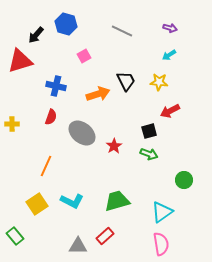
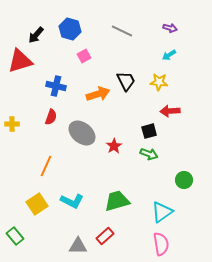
blue hexagon: moved 4 px right, 5 px down
red arrow: rotated 24 degrees clockwise
